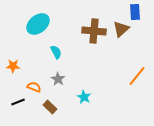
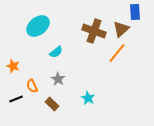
cyan ellipse: moved 2 px down
brown cross: rotated 15 degrees clockwise
cyan semicircle: rotated 80 degrees clockwise
orange star: rotated 16 degrees clockwise
orange line: moved 20 px left, 23 px up
orange semicircle: moved 2 px left, 1 px up; rotated 136 degrees counterclockwise
cyan star: moved 4 px right, 1 px down
black line: moved 2 px left, 3 px up
brown rectangle: moved 2 px right, 3 px up
